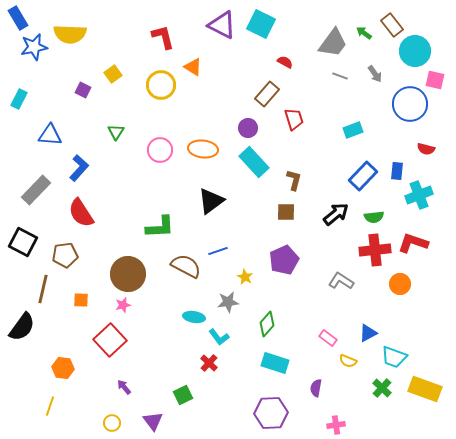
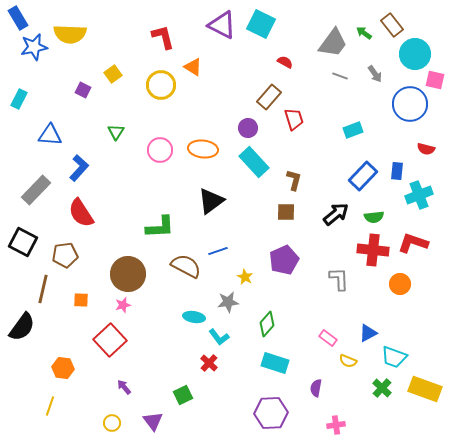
cyan circle at (415, 51): moved 3 px down
brown rectangle at (267, 94): moved 2 px right, 3 px down
red cross at (375, 250): moved 2 px left; rotated 12 degrees clockwise
gray L-shape at (341, 281): moved 2 px left, 2 px up; rotated 55 degrees clockwise
